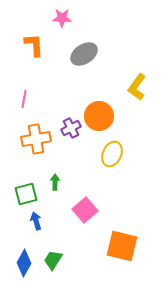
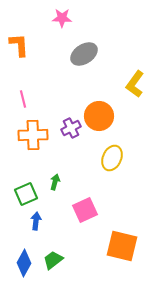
orange L-shape: moved 15 px left
yellow L-shape: moved 2 px left, 3 px up
pink line: moved 1 px left; rotated 24 degrees counterclockwise
orange cross: moved 3 px left, 4 px up; rotated 8 degrees clockwise
yellow ellipse: moved 4 px down
green arrow: rotated 14 degrees clockwise
green square: rotated 10 degrees counterclockwise
pink square: rotated 15 degrees clockwise
blue arrow: rotated 24 degrees clockwise
green trapezoid: rotated 20 degrees clockwise
